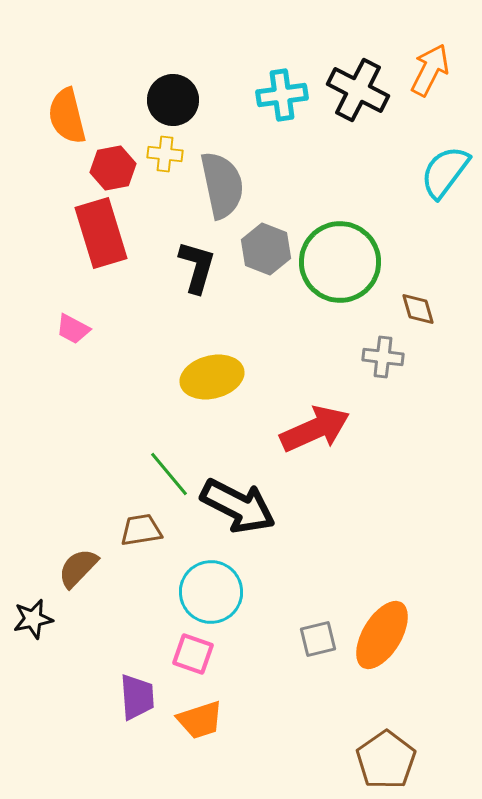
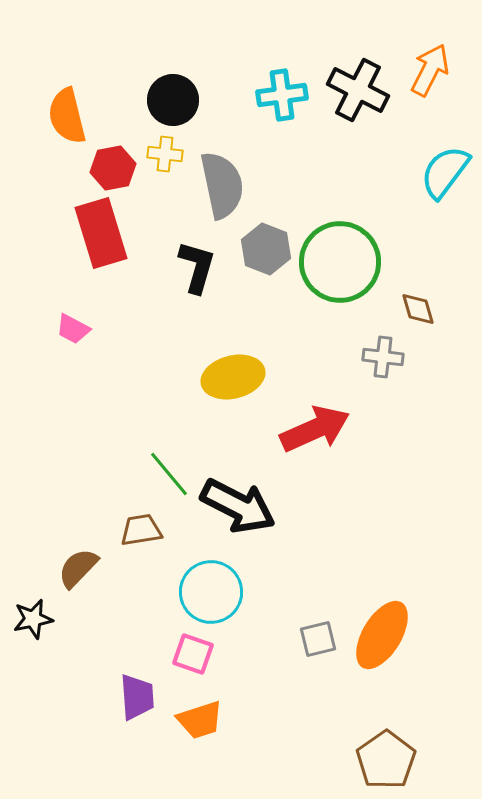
yellow ellipse: moved 21 px right
